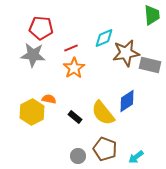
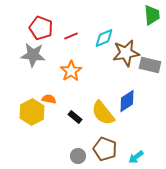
red pentagon: rotated 15 degrees clockwise
red line: moved 12 px up
orange star: moved 3 px left, 3 px down
